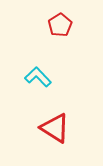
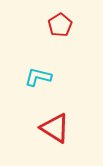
cyan L-shape: rotated 32 degrees counterclockwise
